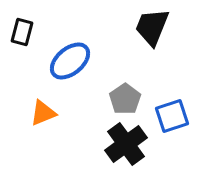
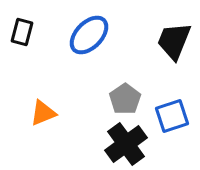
black trapezoid: moved 22 px right, 14 px down
blue ellipse: moved 19 px right, 26 px up; rotated 6 degrees counterclockwise
